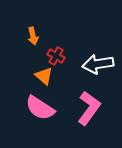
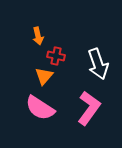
orange arrow: moved 5 px right
red cross: rotated 18 degrees counterclockwise
white arrow: rotated 100 degrees counterclockwise
orange triangle: rotated 30 degrees clockwise
